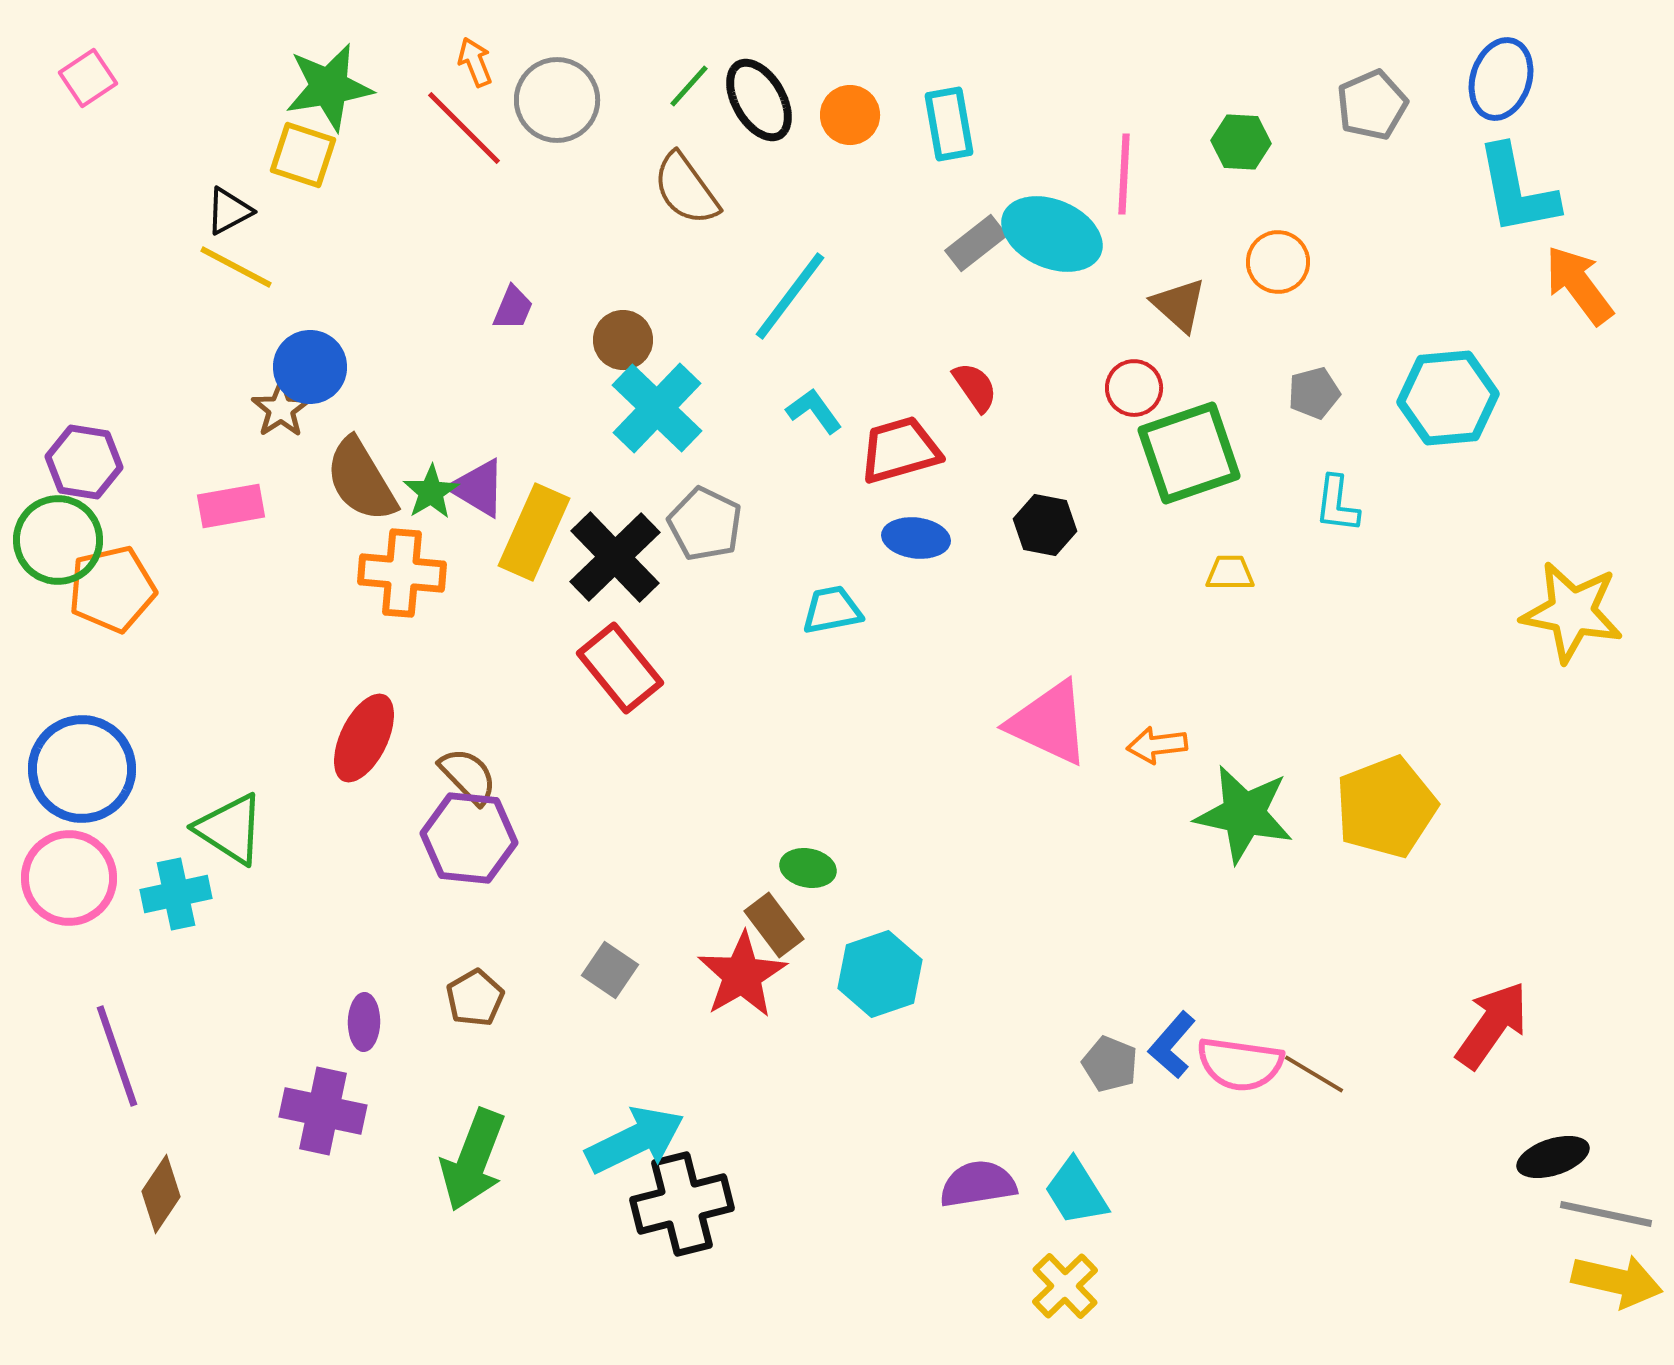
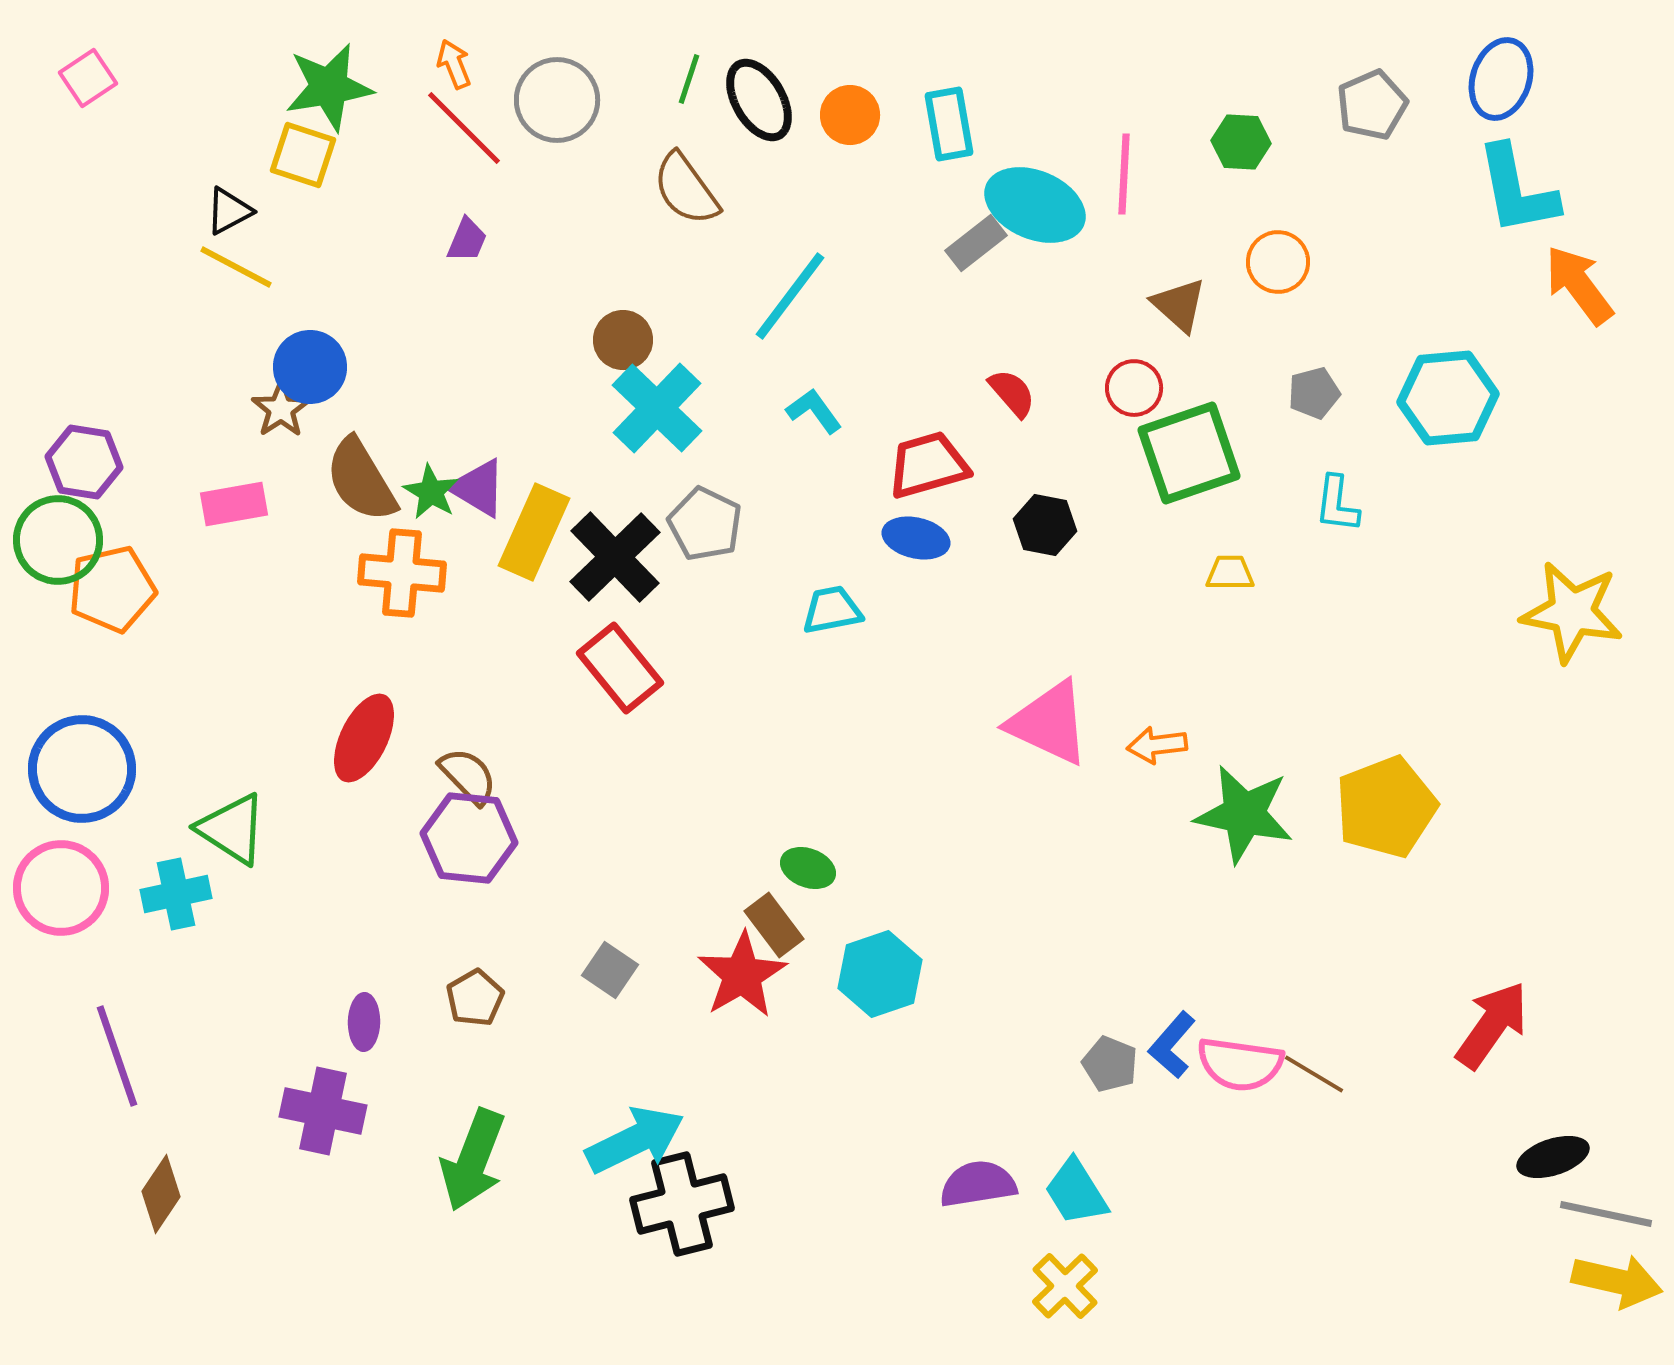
orange arrow at (475, 62): moved 21 px left, 2 px down
green line at (689, 86): moved 7 px up; rotated 24 degrees counterclockwise
cyan ellipse at (1052, 234): moved 17 px left, 29 px up
purple trapezoid at (513, 308): moved 46 px left, 68 px up
red semicircle at (975, 387): moved 37 px right, 6 px down; rotated 6 degrees counterclockwise
red trapezoid at (900, 450): moved 28 px right, 15 px down
green star at (431, 492): rotated 10 degrees counterclockwise
pink rectangle at (231, 506): moved 3 px right, 2 px up
blue ellipse at (916, 538): rotated 6 degrees clockwise
green triangle at (230, 829): moved 2 px right
green ellipse at (808, 868): rotated 10 degrees clockwise
pink circle at (69, 878): moved 8 px left, 10 px down
